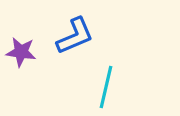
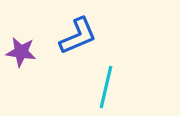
blue L-shape: moved 3 px right
